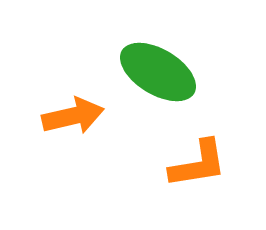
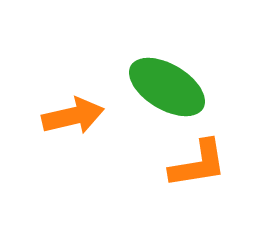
green ellipse: moved 9 px right, 15 px down
